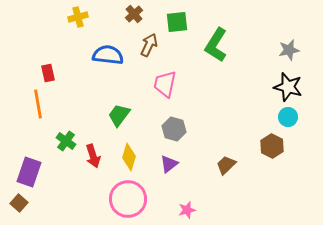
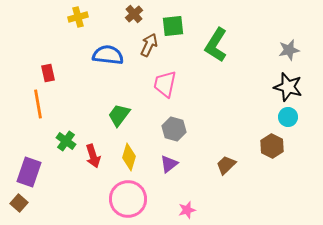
green square: moved 4 px left, 4 px down
